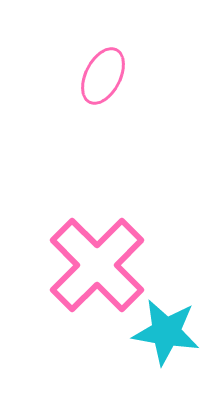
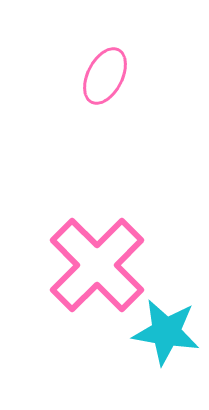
pink ellipse: moved 2 px right
